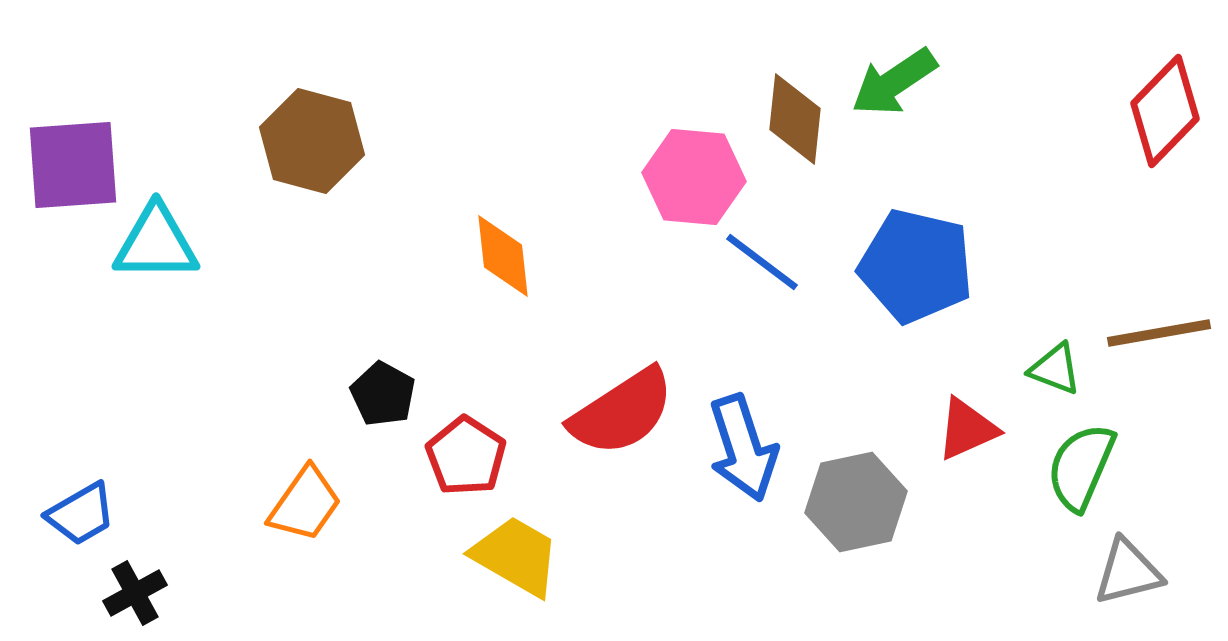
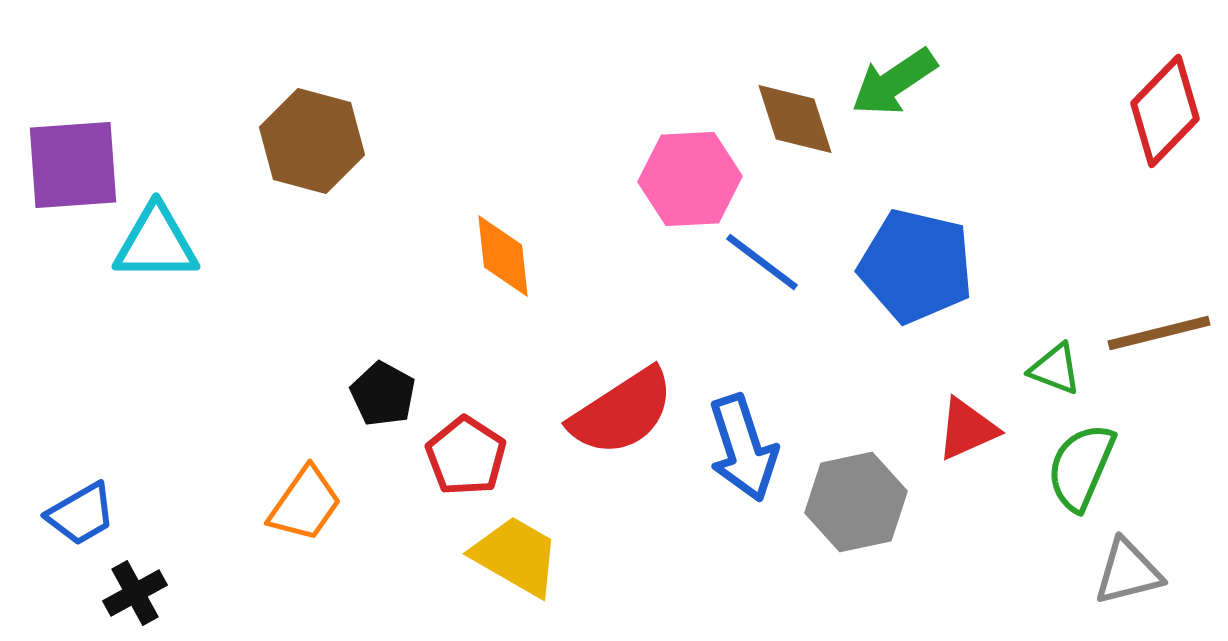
brown diamond: rotated 24 degrees counterclockwise
pink hexagon: moved 4 px left, 2 px down; rotated 8 degrees counterclockwise
brown line: rotated 4 degrees counterclockwise
